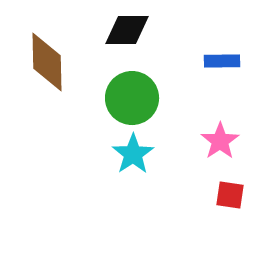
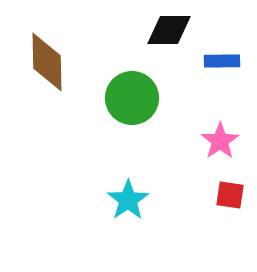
black diamond: moved 42 px right
cyan star: moved 5 px left, 46 px down
